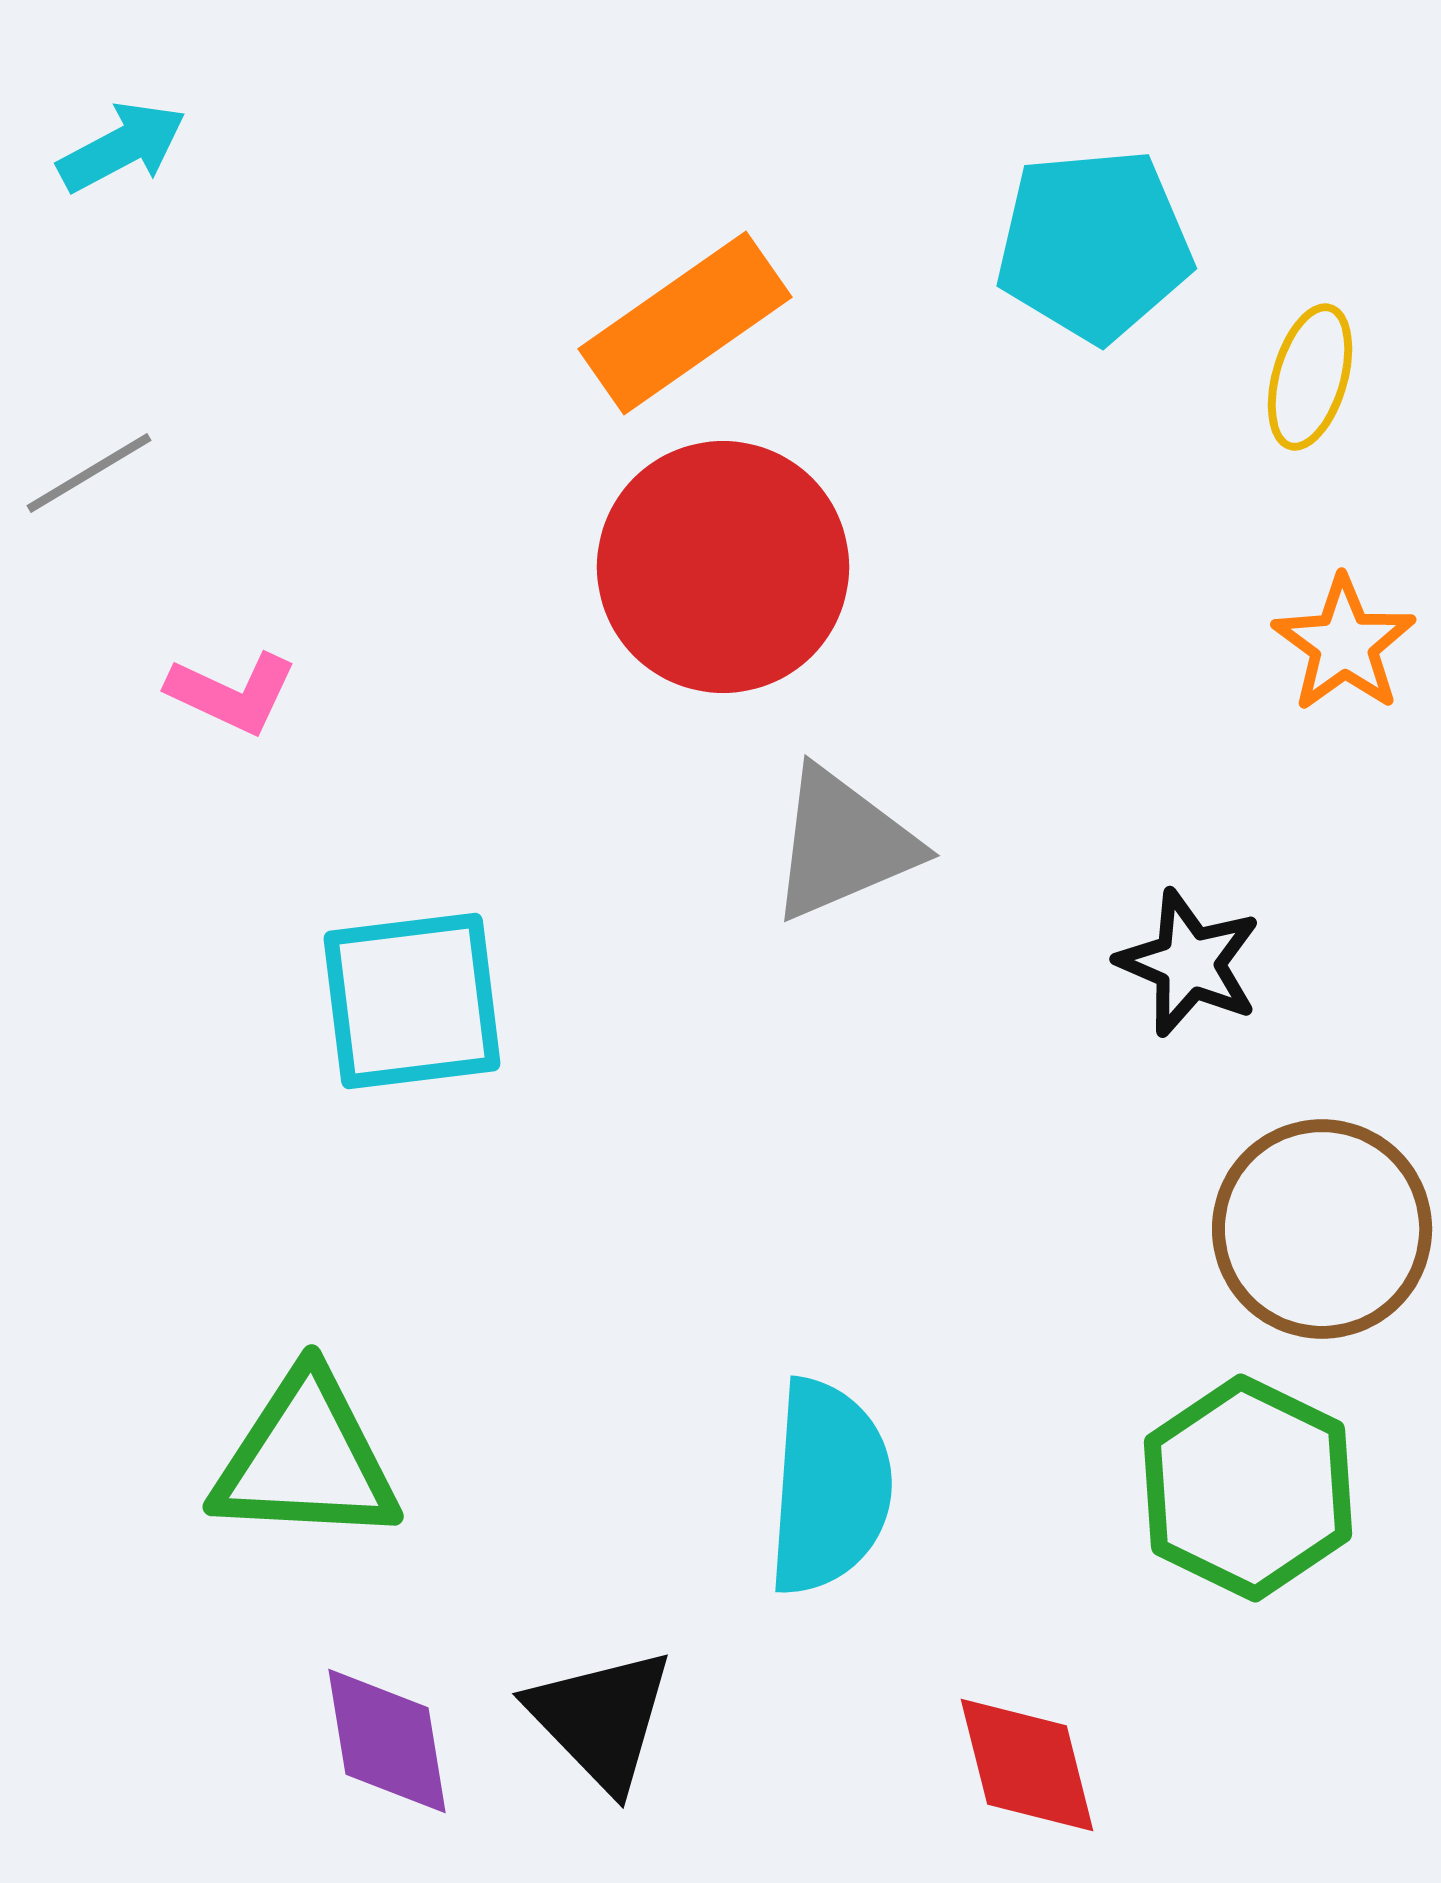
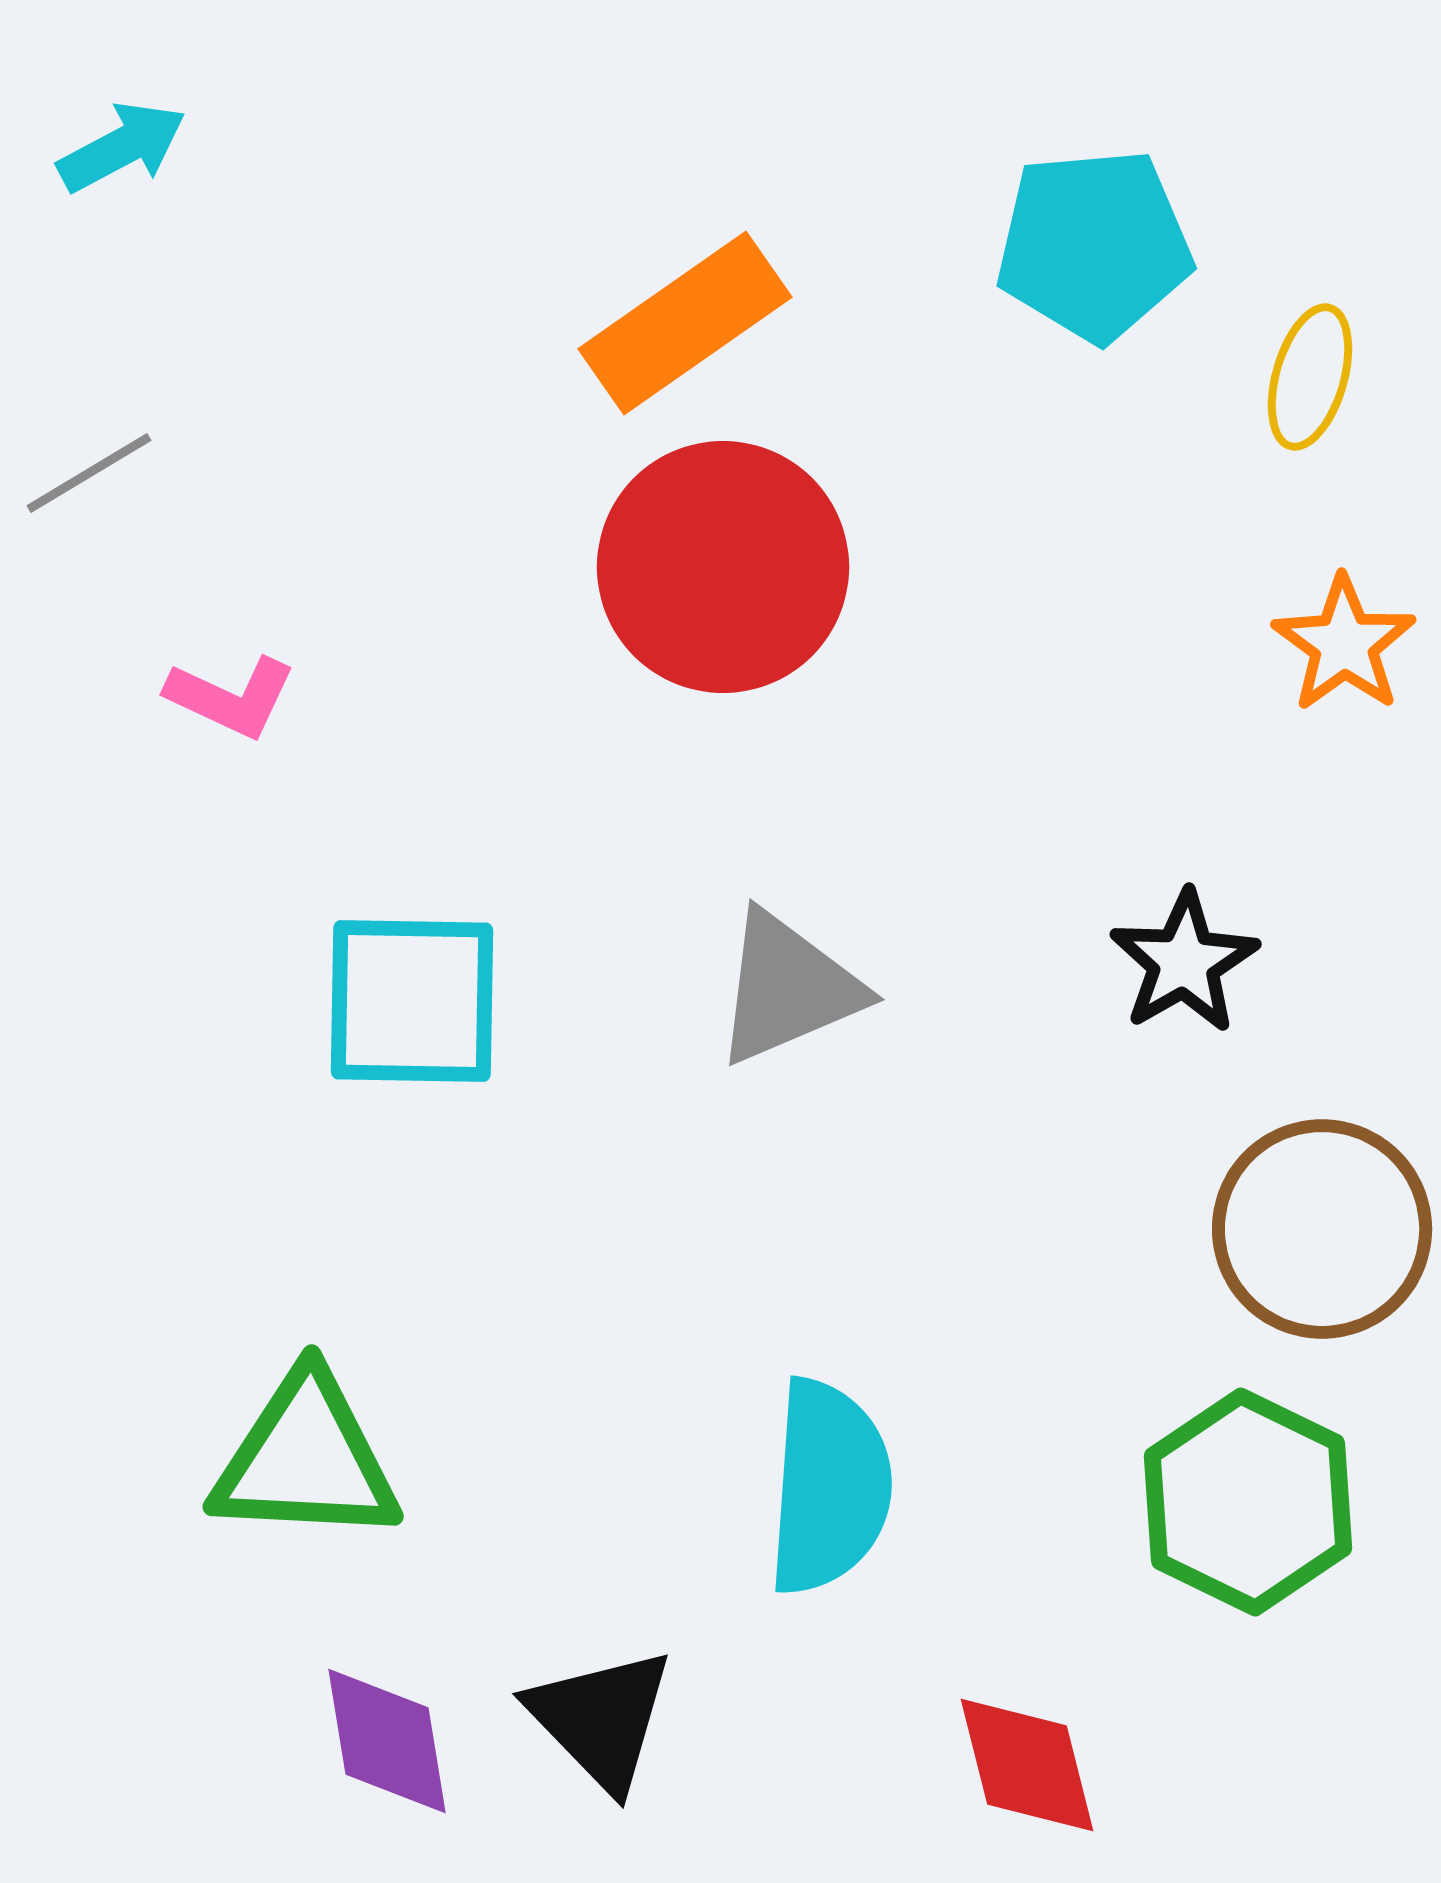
pink L-shape: moved 1 px left, 4 px down
gray triangle: moved 55 px left, 144 px down
black star: moved 5 px left, 1 px up; rotated 19 degrees clockwise
cyan square: rotated 8 degrees clockwise
green hexagon: moved 14 px down
